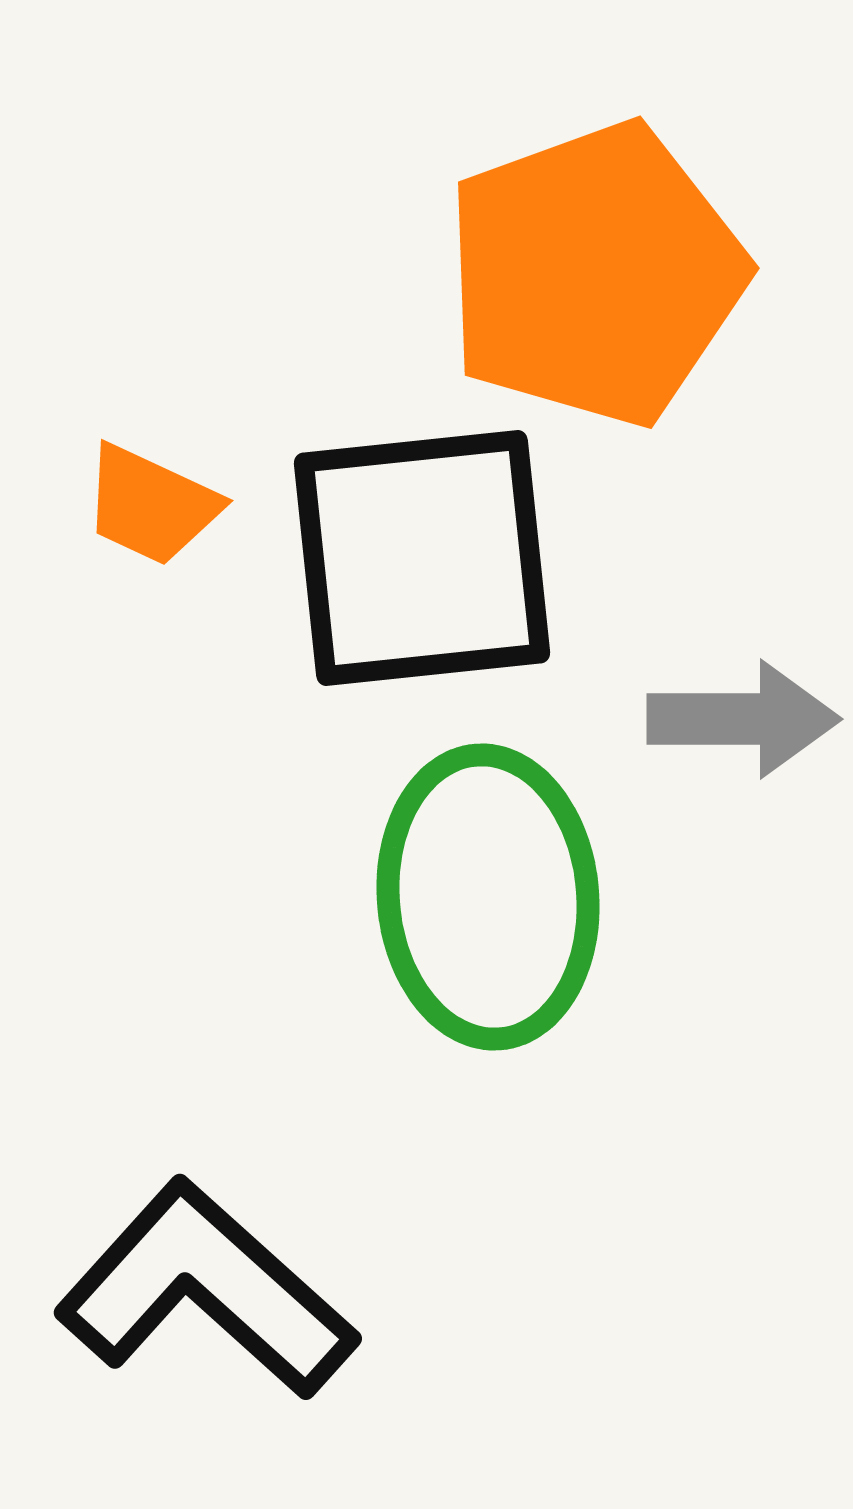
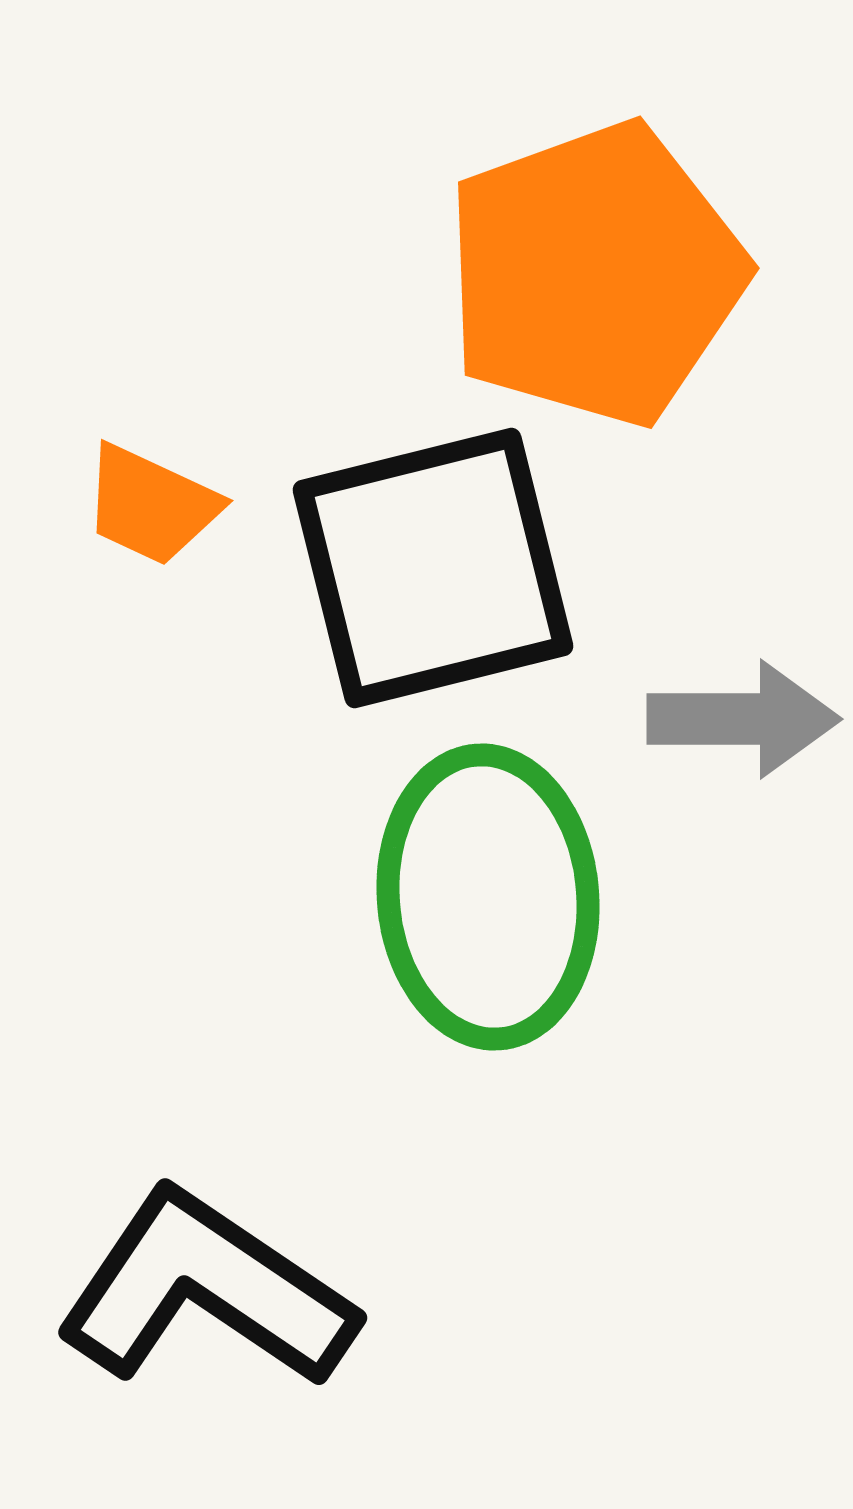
black square: moved 11 px right, 10 px down; rotated 8 degrees counterclockwise
black L-shape: rotated 8 degrees counterclockwise
